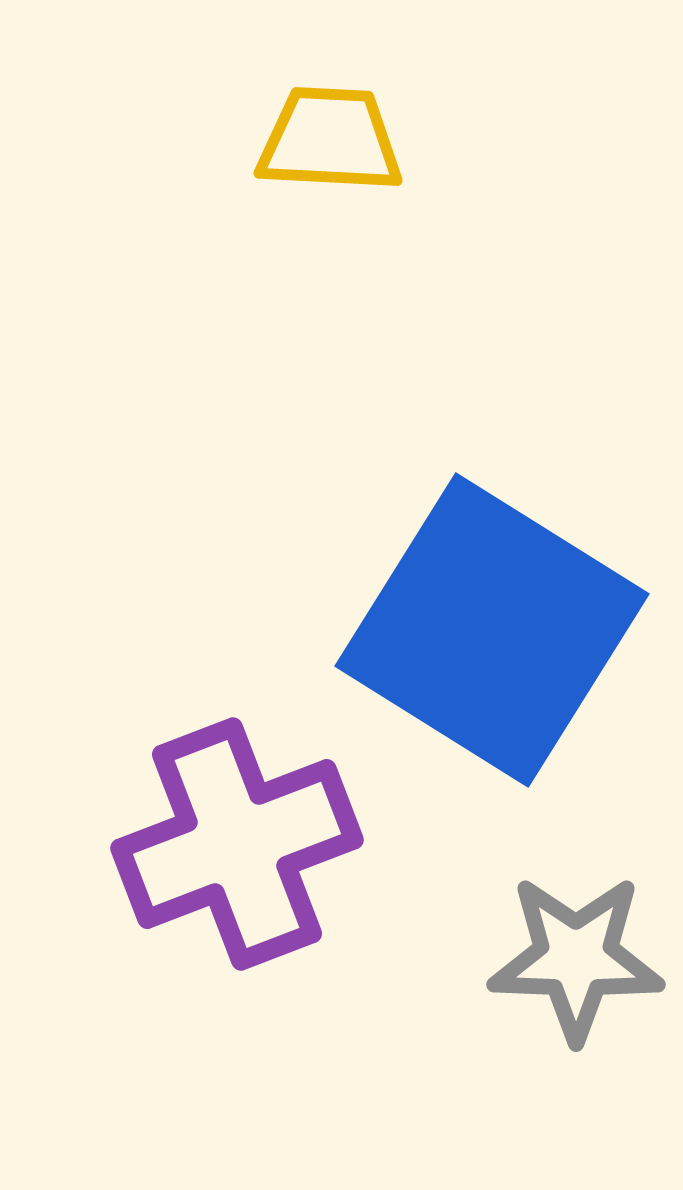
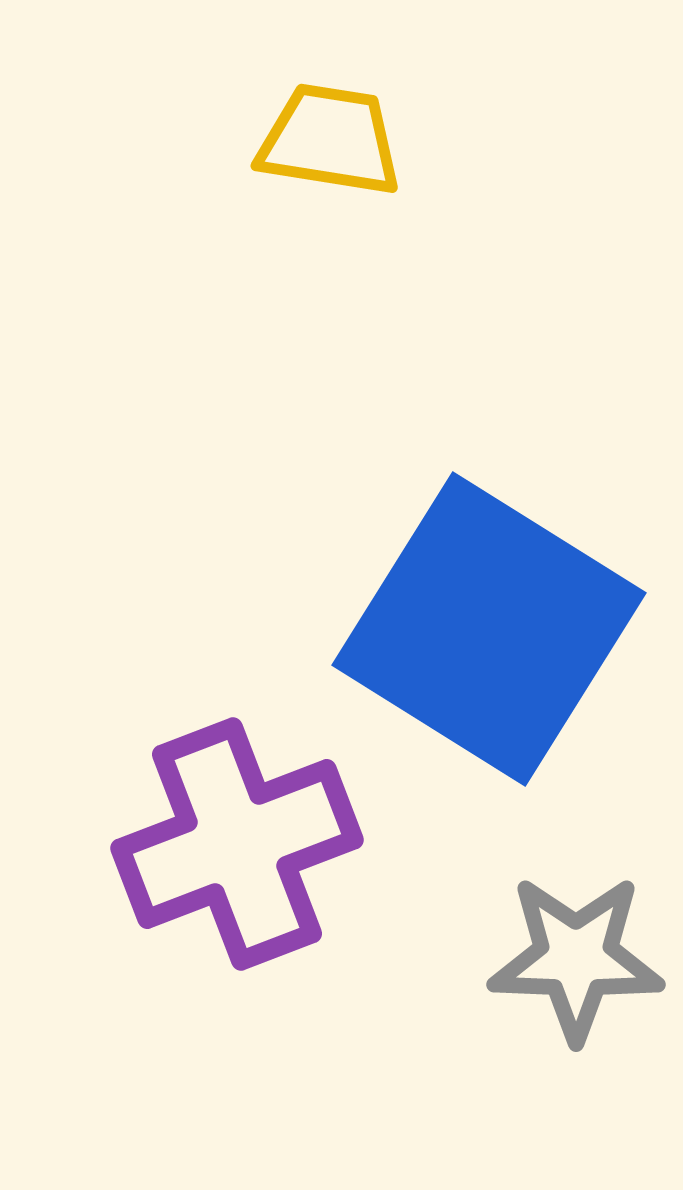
yellow trapezoid: rotated 6 degrees clockwise
blue square: moved 3 px left, 1 px up
